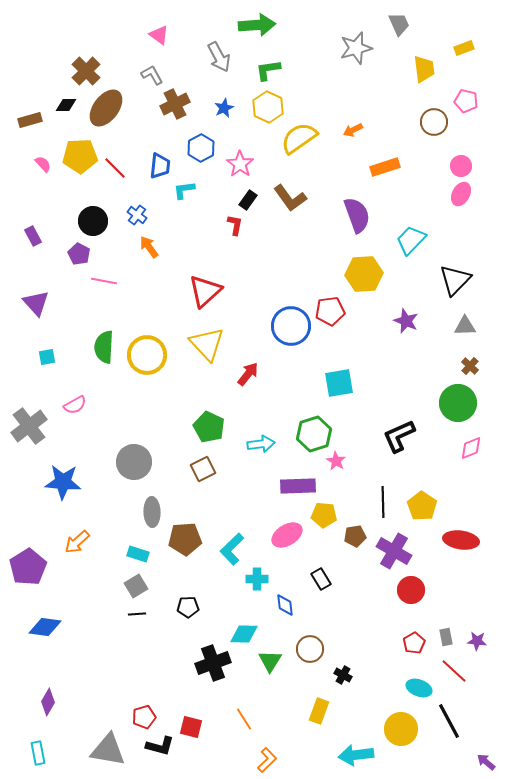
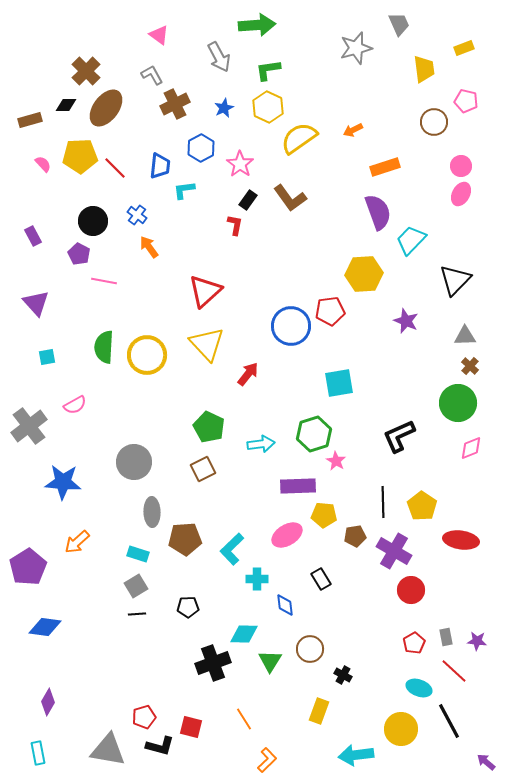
purple semicircle at (357, 215): moved 21 px right, 3 px up
gray triangle at (465, 326): moved 10 px down
